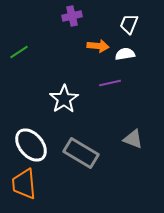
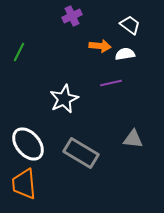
purple cross: rotated 12 degrees counterclockwise
white trapezoid: moved 1 px right, 1 px down; rotated 105 degrees clockwise
orange arrow: moved 2 px right
green line: rotated 30 degrees counterclockwise
purple line: moved 1 px right
white star: rotated 8 degrees clockwise
gray triangle: rotated 15 degrees counterclockwise
white ellipse: moved 3 px left, 1 px up
